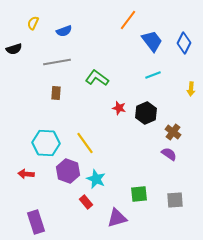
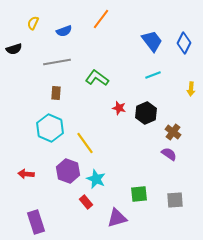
orange line: moved 27 px left, 1 px up
cyan hexagon: moved 4 px right, 15 px up; rotated 20 degrees clockwise
